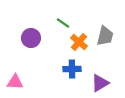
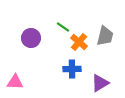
green line: moved 4 px down
